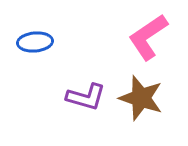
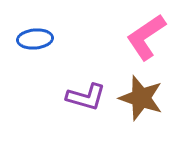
pink L-shape: moved 2 px left
blue ellipse: moved 3 px up
